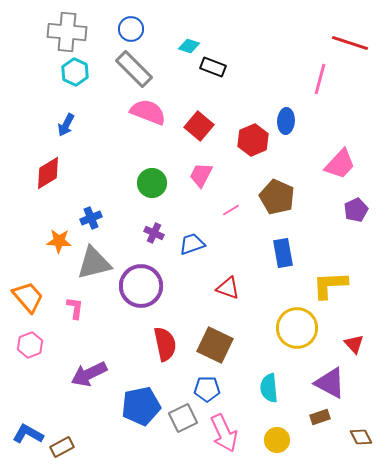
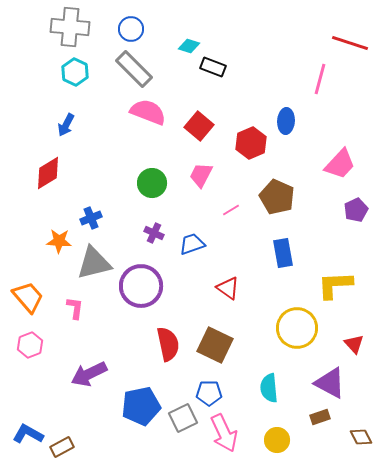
gray cross at (67, 32): moved 3 px right, 5 px up
red hexagon at (253, 140): moved 2 px left, 3 px down
yellow L-shape at (330, 285): moved 5 px right
red triangle at (228, 288): rotated 15 degrees clockwise
red semicircle at (165, 344): moved 3 px right
blue pentagon at (207, 389): moved 2 px right, 4 px down
